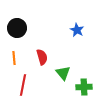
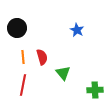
orange line: moved 9 px right, 1 px up
green cross: moved 11 px right, 3 px down
